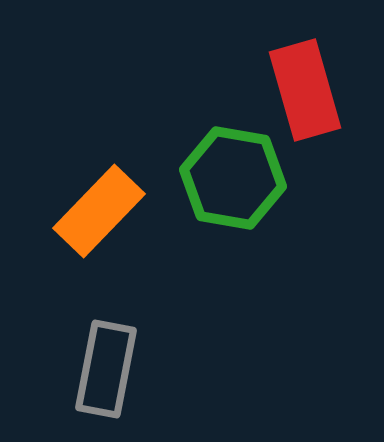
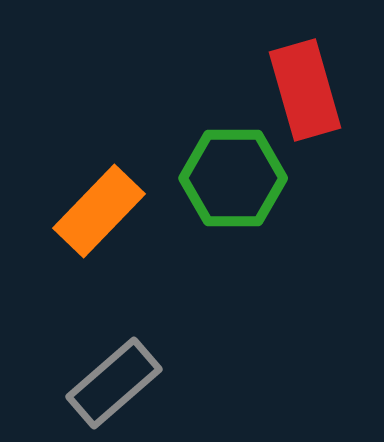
green hexagon: rotated 10 degrees counterclockwise
gray rectangle: moved 8 px right, 14 px down; rotated 38 degrees clockwise
